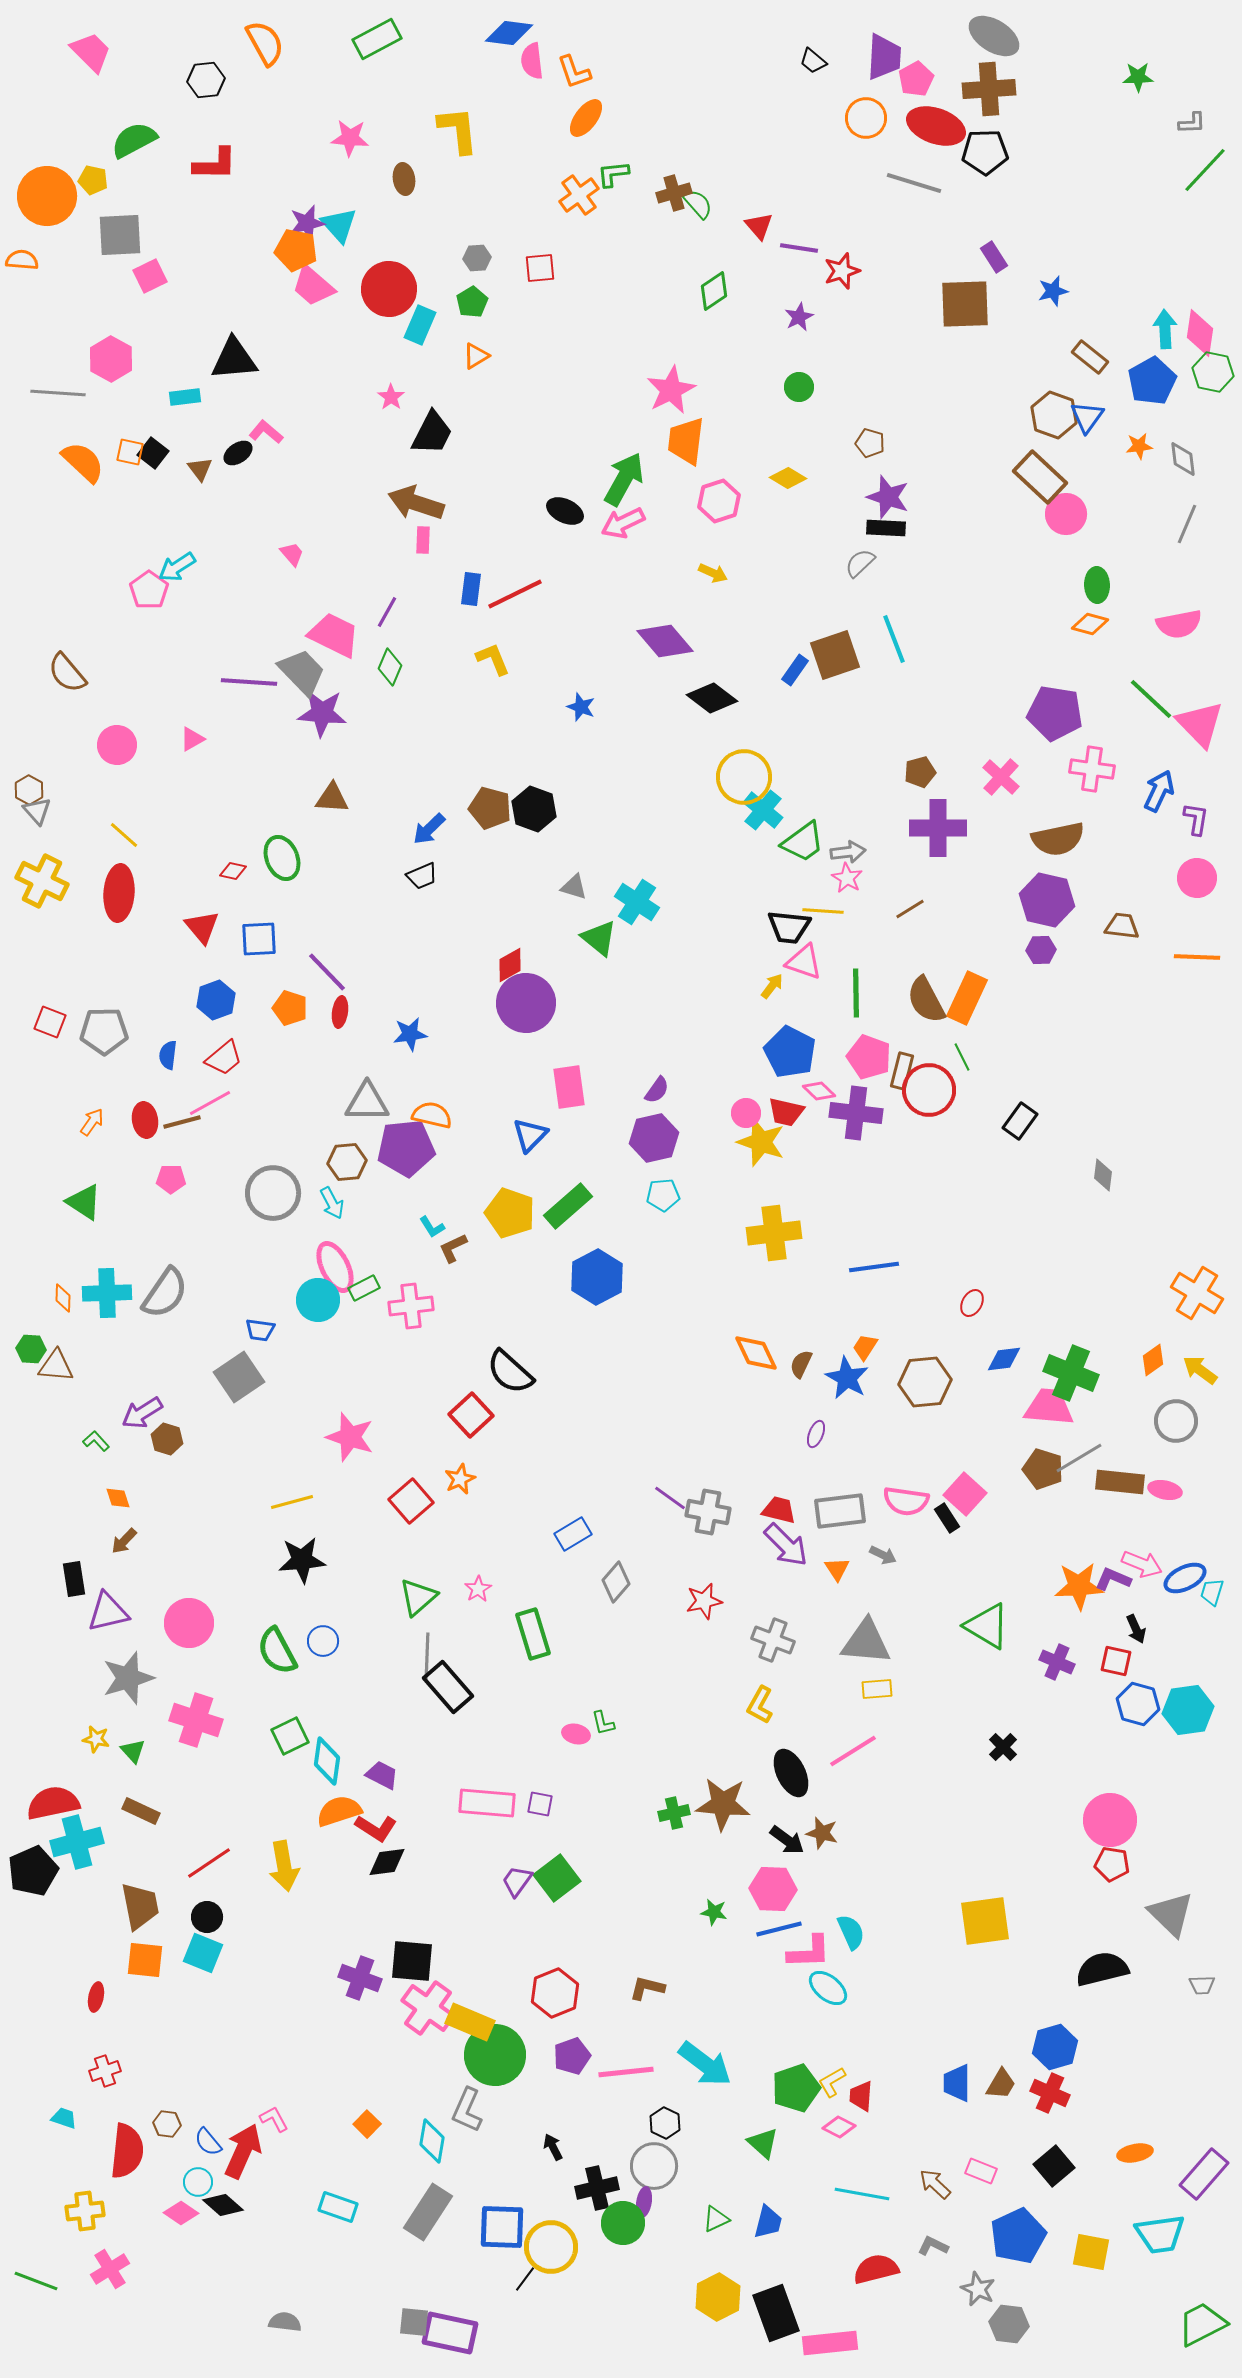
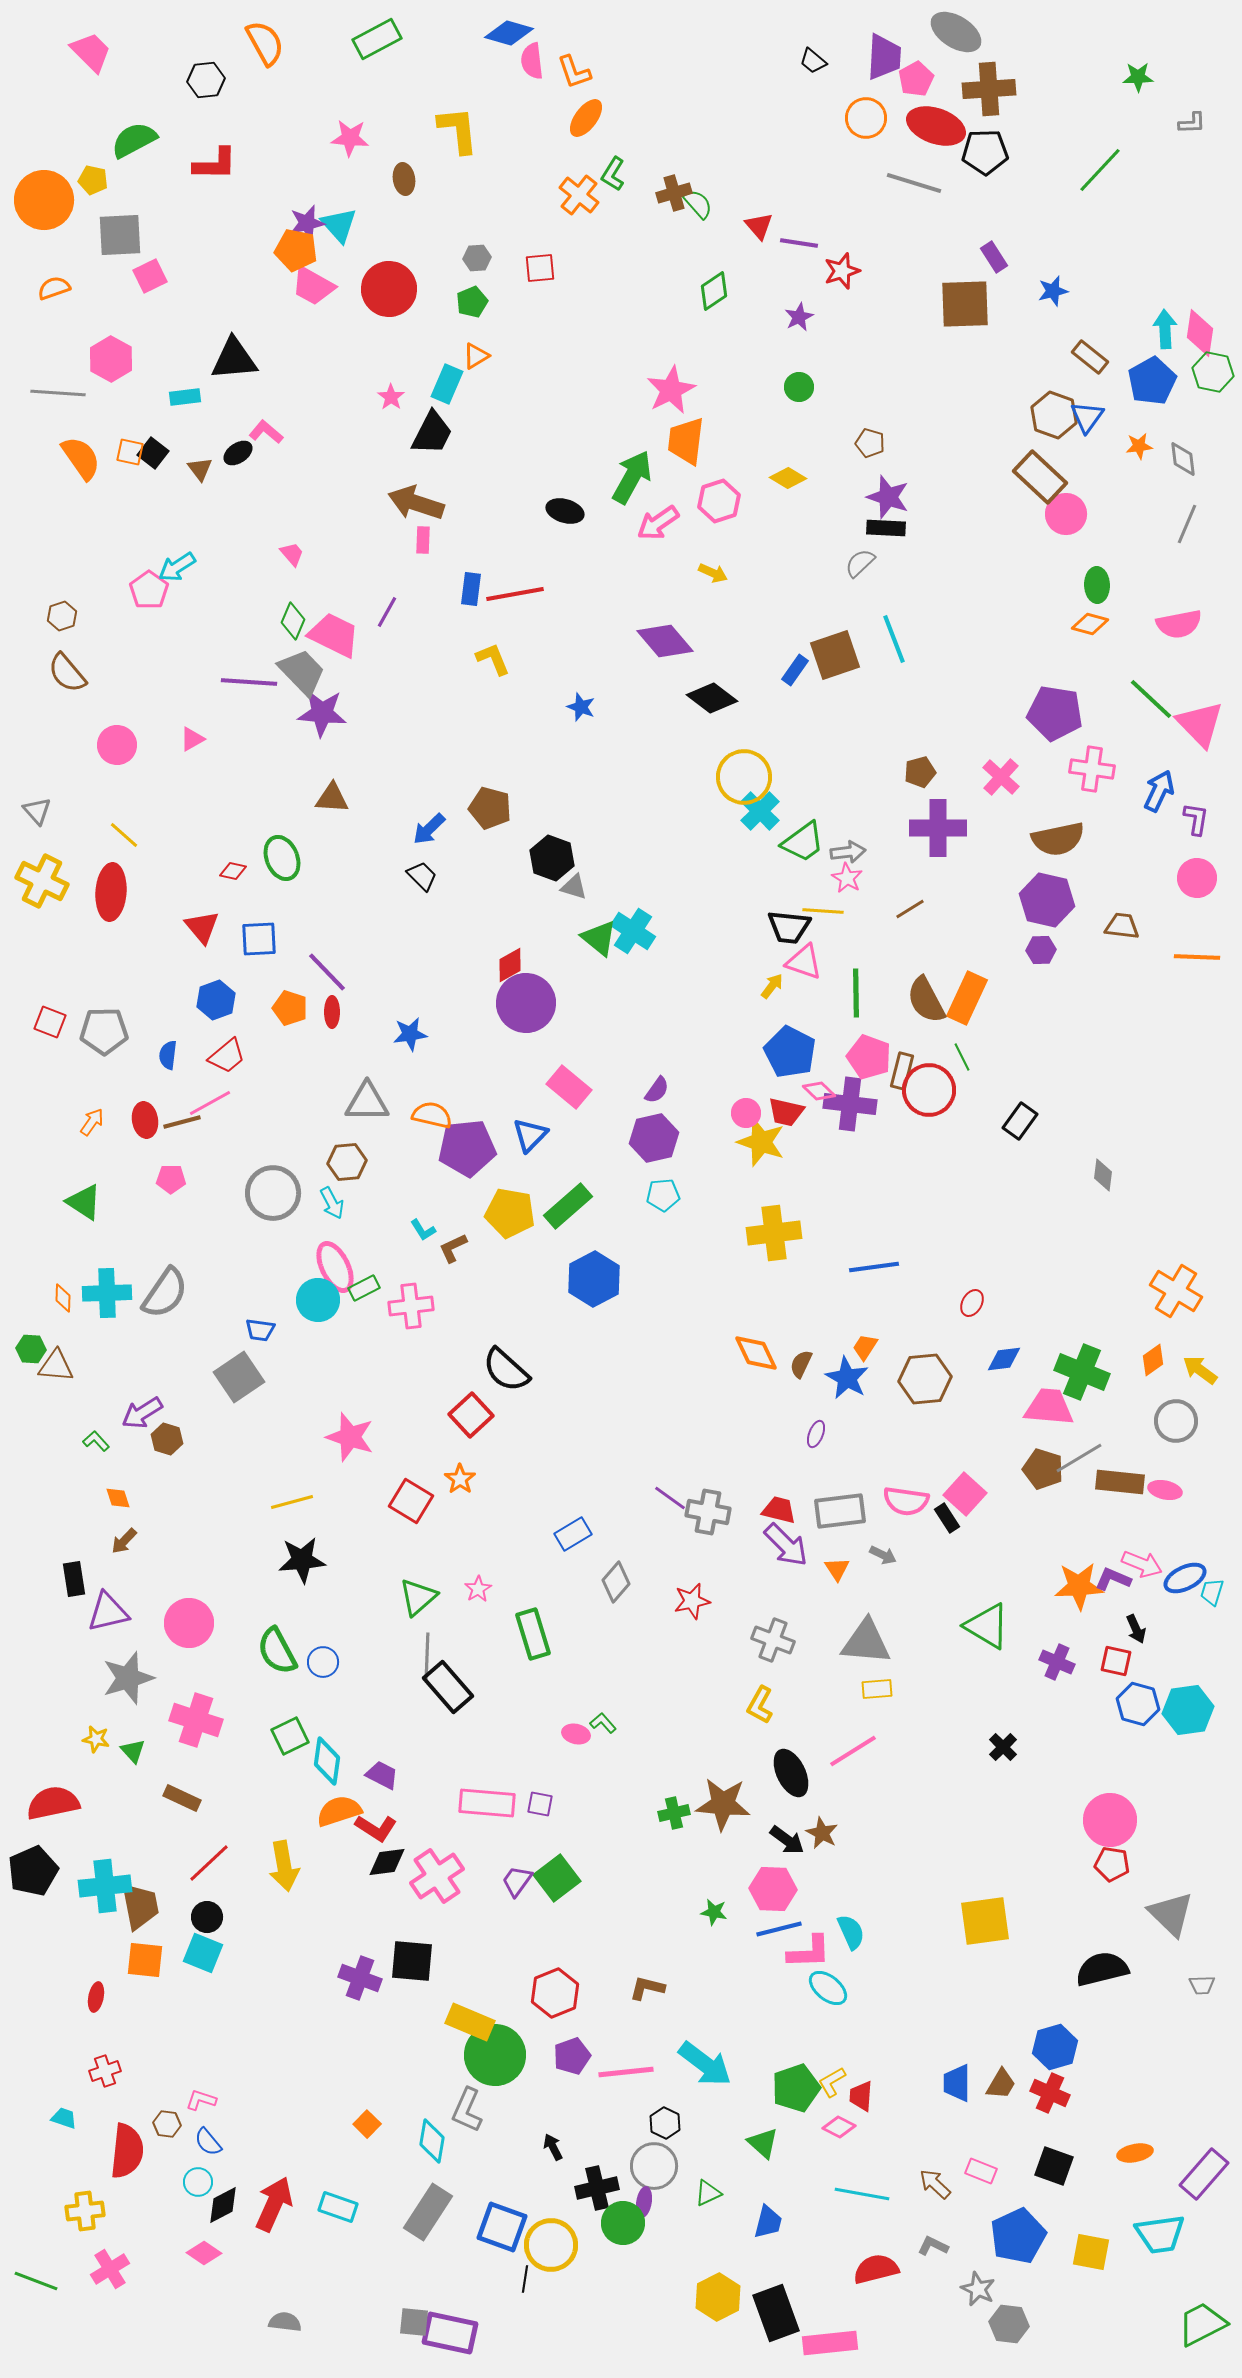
blue diamond at (509, 33): rotated 9 degrees clockwise
gray ellipse at (994, 36): moved 38 px left, 4 px up
green line at (1205, 170): moved 105 px left
green L-shape at (613, 174): rotated 52 degrees counterclockwise
orange cross at (579, 195): rotated 15 degrees counterclockwise
orange circle at (47, 196): moved 3 px left, 4 px down
purple line at (799, 248): moved 5 px up
orange semicircle at (22, 260): moved 32 px right, 28 px down; rotated 24 degrees counterclockwise
pink trapezoid at (313, 286): rotated 12 degrees counterclockwise
green pentagon at (472, 302): rotated 8 degrees clockwise
cyan rectangle at (420, 325): moved 27 px right, 59 px down
orange semicircle at (83, 462): moved 2 px left, 4 px up; rotated 12 degrees clockwise
green arrow at (624, 479): moved 8 px right, 2 px up
black ellipse at (565, 511): rotated 9 degrees counterclockwise
pink arrow at (623, 523): moved 35 px right; rotated 9 degrees counterclockwise
red line at (515, 594): rotated 16 degrees clockwise
green diamond at (390, 667): moved 97 px left, 46 px up
brown hexagon at (29, 790): moved 33 px right, 174 px up; rotated 12 degrees clockwise
black hexagon at (534, 809): moved 18 px right, 49 px down
cyan cross at (763, 810): moved 3 px left, 1 px down; rotated 6 degrees clockwise
black trapezoid at (422, 876): rotated 112 degrees counterclockwise
red ellipse at (119, 893): moved 8 px left, 1 px up
cyan cross at (637, 902): moved 4 px left, 29 px down
red ellipse at (340, 1012): moved 8 px left; rotated 8 degrees counterclockwise
red trapezoid at (224, 1058): moved 3 px right, 2 px up
pink rectangle at (569, 1087): rotated 42 degrees counterclockwise
purple cross at (856, 1113): moved 6 px left, 9 px up
purple pentagon at (406, 1148): moved 61 px right
yellow pentagon at (510, 1213): rotated 9 degrees counterclockwise
cyan L-shape at (432, 1227): moved 9 px left, 3 px down
blue hexagon at (597, 1277): moved 3 px left, 2 px down
orange cross at (1197, 1293): moved 21 px left, 2 px up
black semicircle at (510, 1372): moved 4 px left, 2 px up
green cross at (1071, 1373): moved 11 px right, 1 px up
brown hexagon at (925, 1382): moved 3 px up
orange star at (460, 1479): rotated 12 degrees counterclockwise
red square at (411, 1501): rotated 18 degrees counterclockwise
red star at (704, 1601): moved 12 px left
blue circle at (323, 1641): moved 21 px down
green L-shape at (603, 1723): rotated 152 degrees clockwise
brown rectangle at (141, 1811): moved 41 px right, 13 px up
brown star at (822, 1833): rotated 12 degrees clockwise
cyan cross at (77, 1842): moved 28 px right, 44 px down; rotated 9 degrees clockwise
red line at (209, 1863): rotated 9 degrees counterclockwise
pink cross at (428, 2008): moved 9 px right, 132 px up; rotated 20 degrees clockwise
pink L-shape at (274, 2119): moved 73 px left, 19 px up; rotated 44 degrees counterclockwise
red arrow at (243, 2151): moved 31 px right, 53 px down
black square at (1054, 2166): rotated 30 degrees counterclockwise
black diamond at (223, 2205): rotated 69 degrees counterclockwise
pink diamond at (181, 2213): moved 23 px right, 40 px down
green triangle at (716, 2219): moved 8 px left, 26 px up
blue square at (502, 2227): rotated 18 degrees clockwise
yellow circle at (551, 2247): moved 2 px up
black line at (525, 2279): rotated 28 degrees counterclockwise
